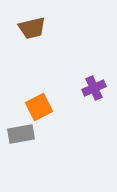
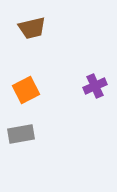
purple cross: moved 1 px right, 2 px up
orange square: moved 13 px left, 17 px up
